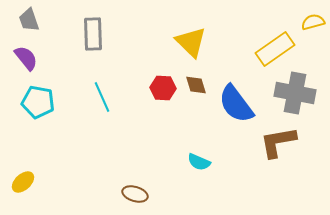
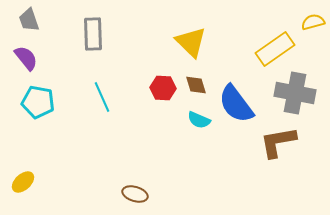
cyan semicircle: moved 42 px up
